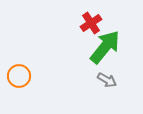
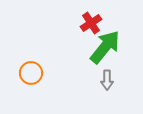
orange circle: moved 12 px right, 3 px up
gray arrow: rotated 60 degrees clockwise
